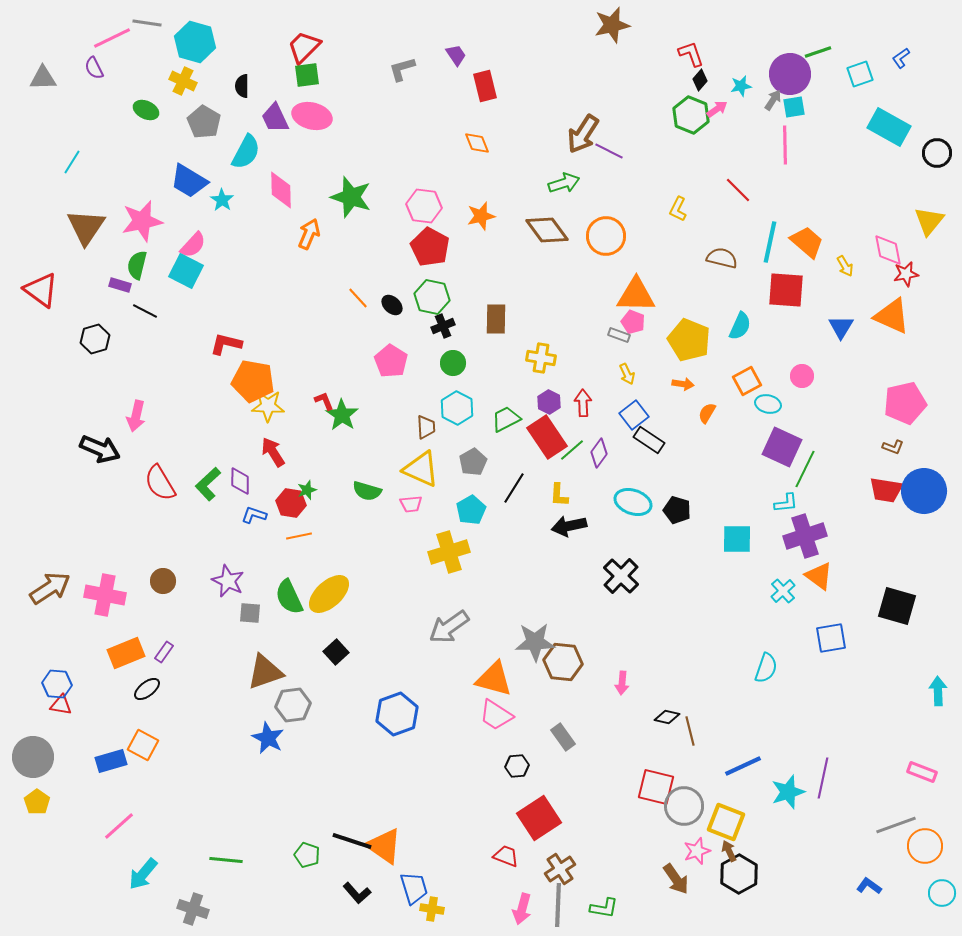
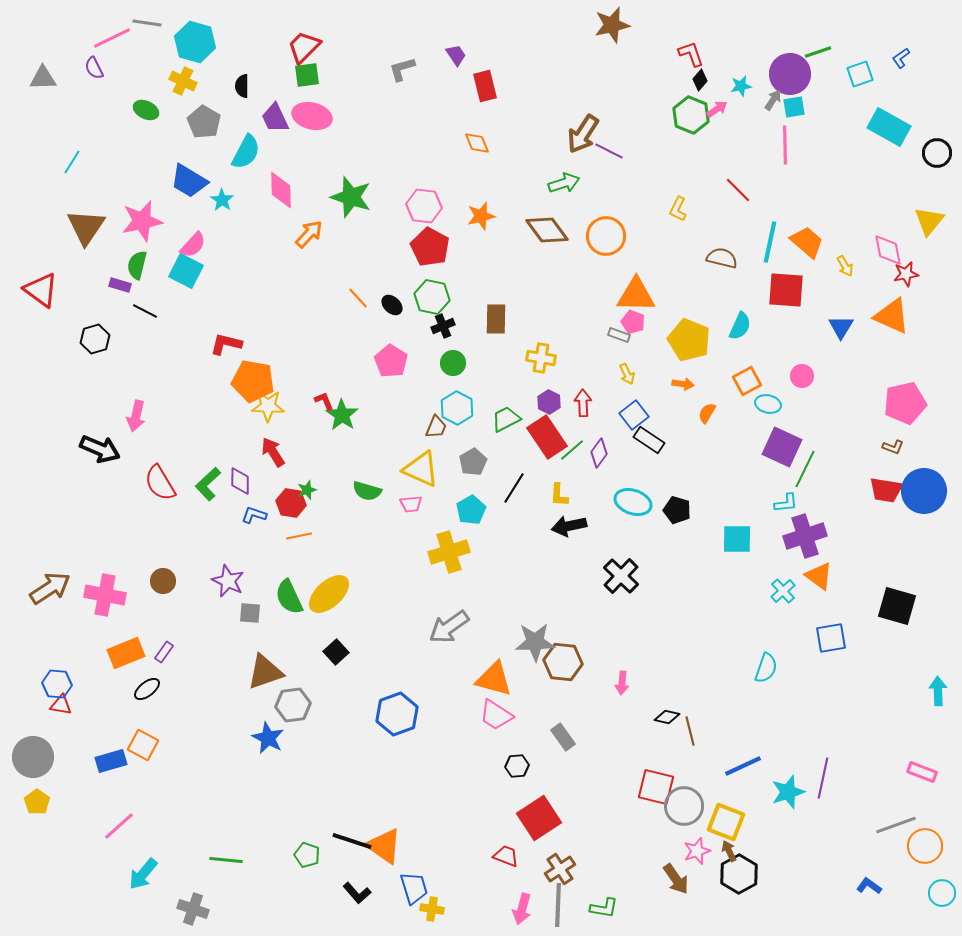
orange arrow at (309, 234): rotated 20 degrees clockwise
brown trapezoid at (426, 427): moved 10 px right; rotated 25 degrees clockwise
